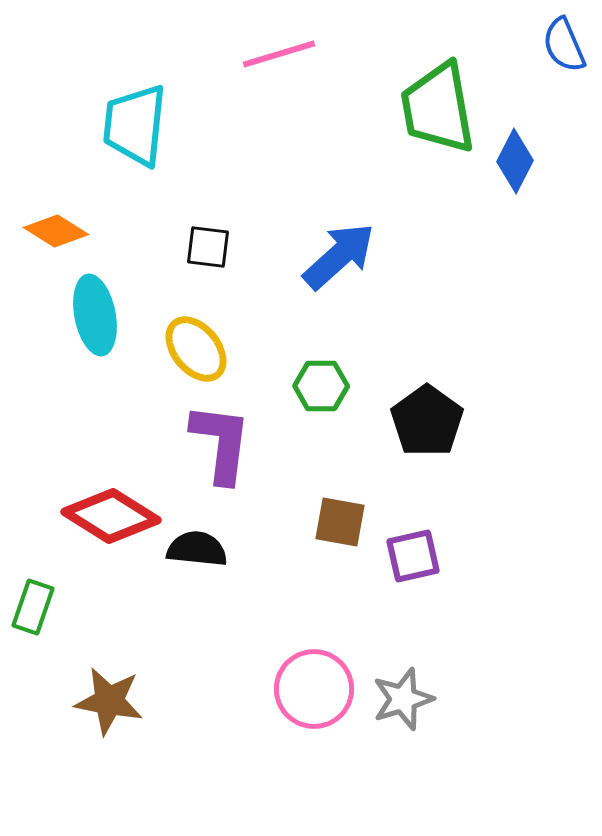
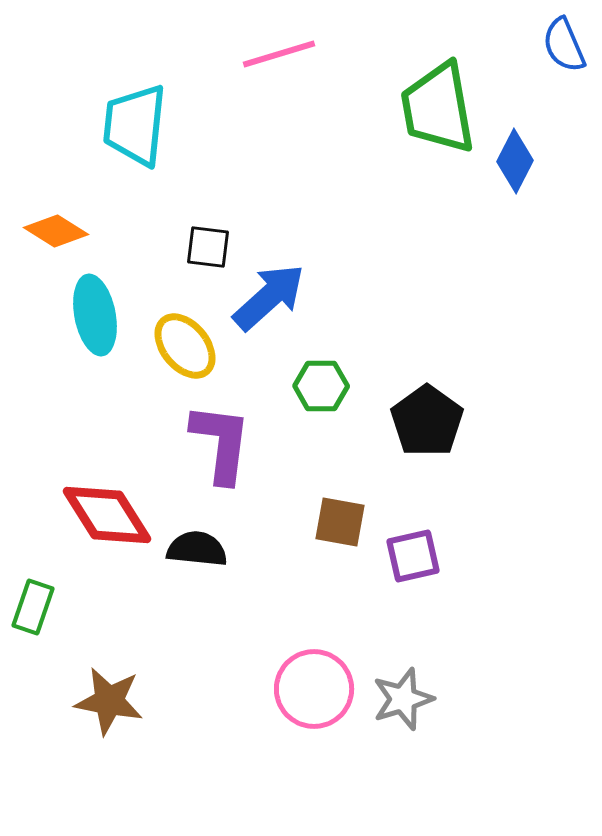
blue arrow: moved 70 px left, 41 px down
yellow ellipse: moved 11 px left, 3 px up
red diamond: moved 4 px left, 1 px up; rotated 26 degrees clockwise
